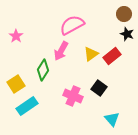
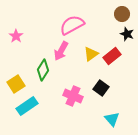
brown circle: moved 2 px left
black square: moved 2 px right
